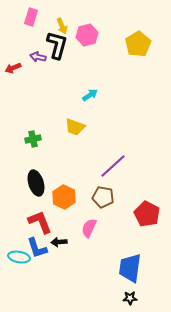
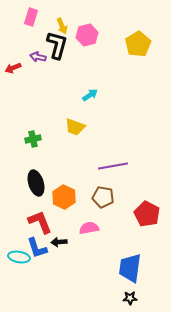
purple line: rotated 32 degrees clockwise
pink semicircle: rotated 54 degrees clockwise
